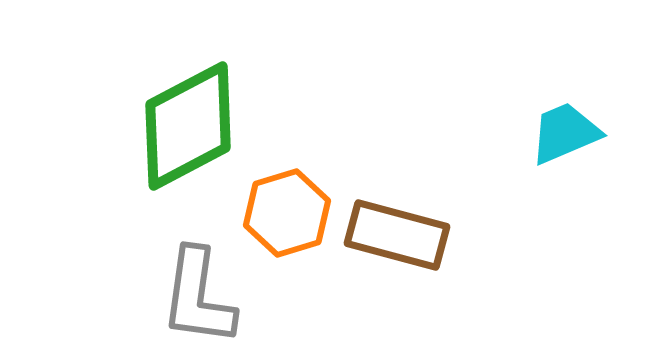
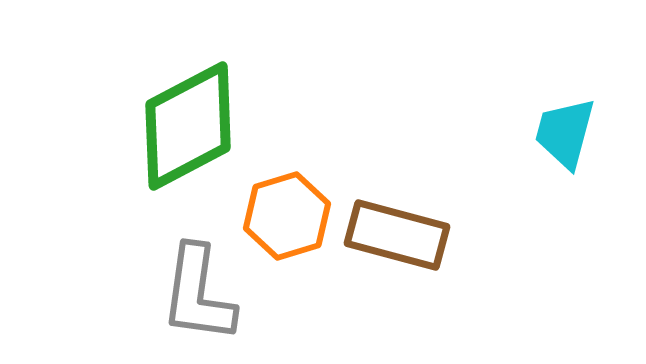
cyan trapezoid: rotated 52 degrees counterclockwise
orange hexagon: moved 3 px down
gray L-shape: moved 3 px up
